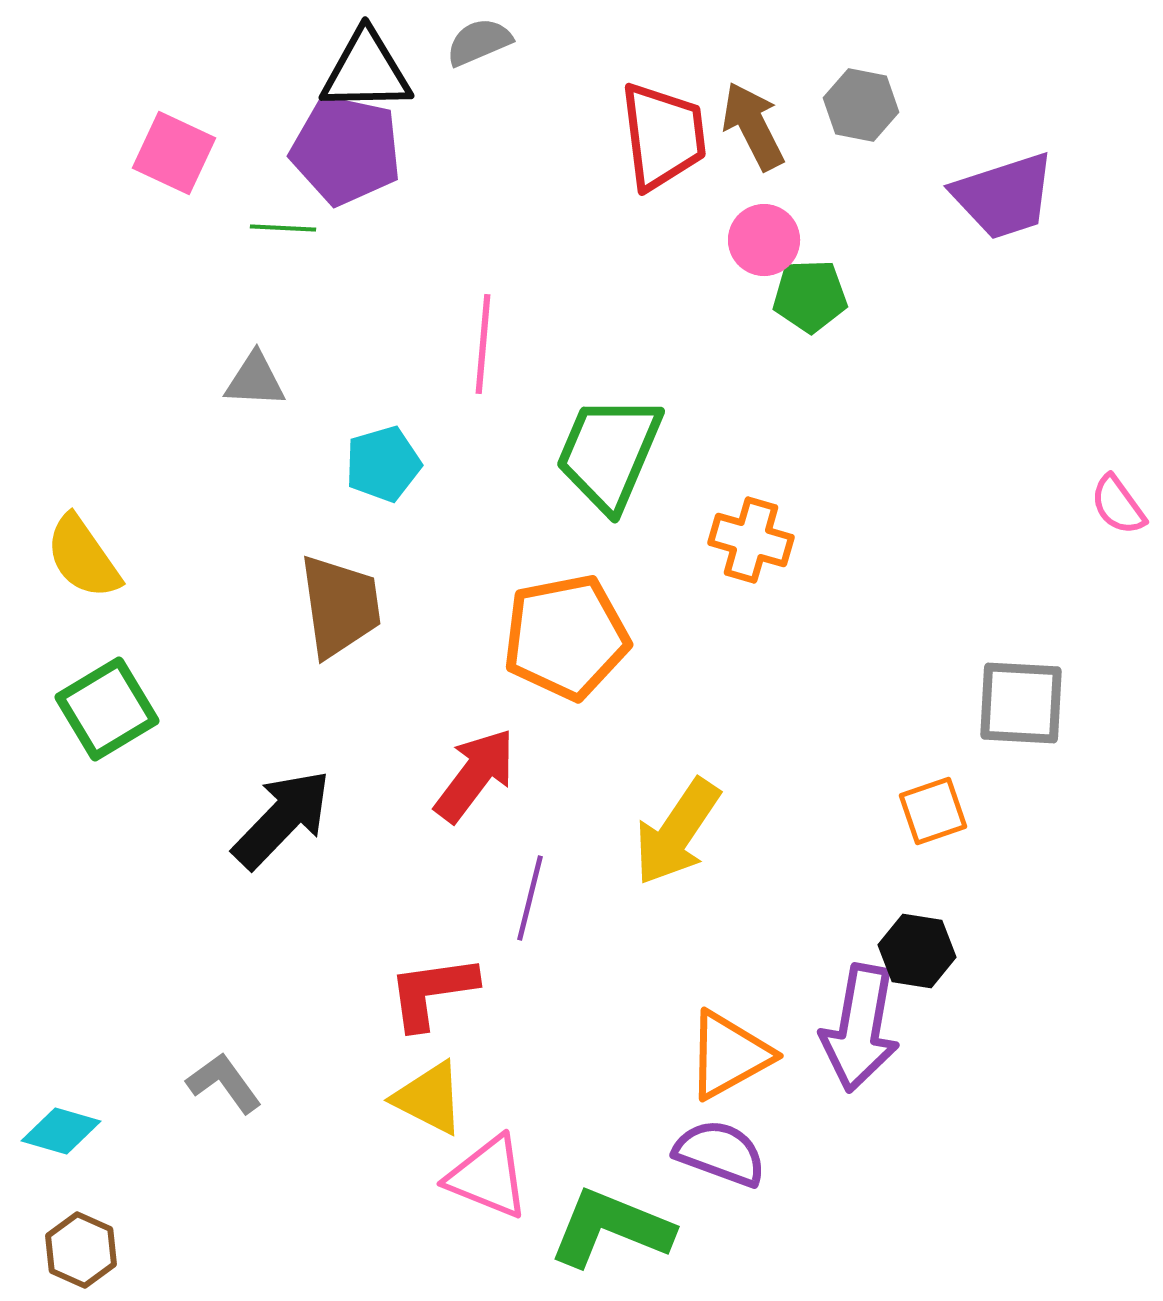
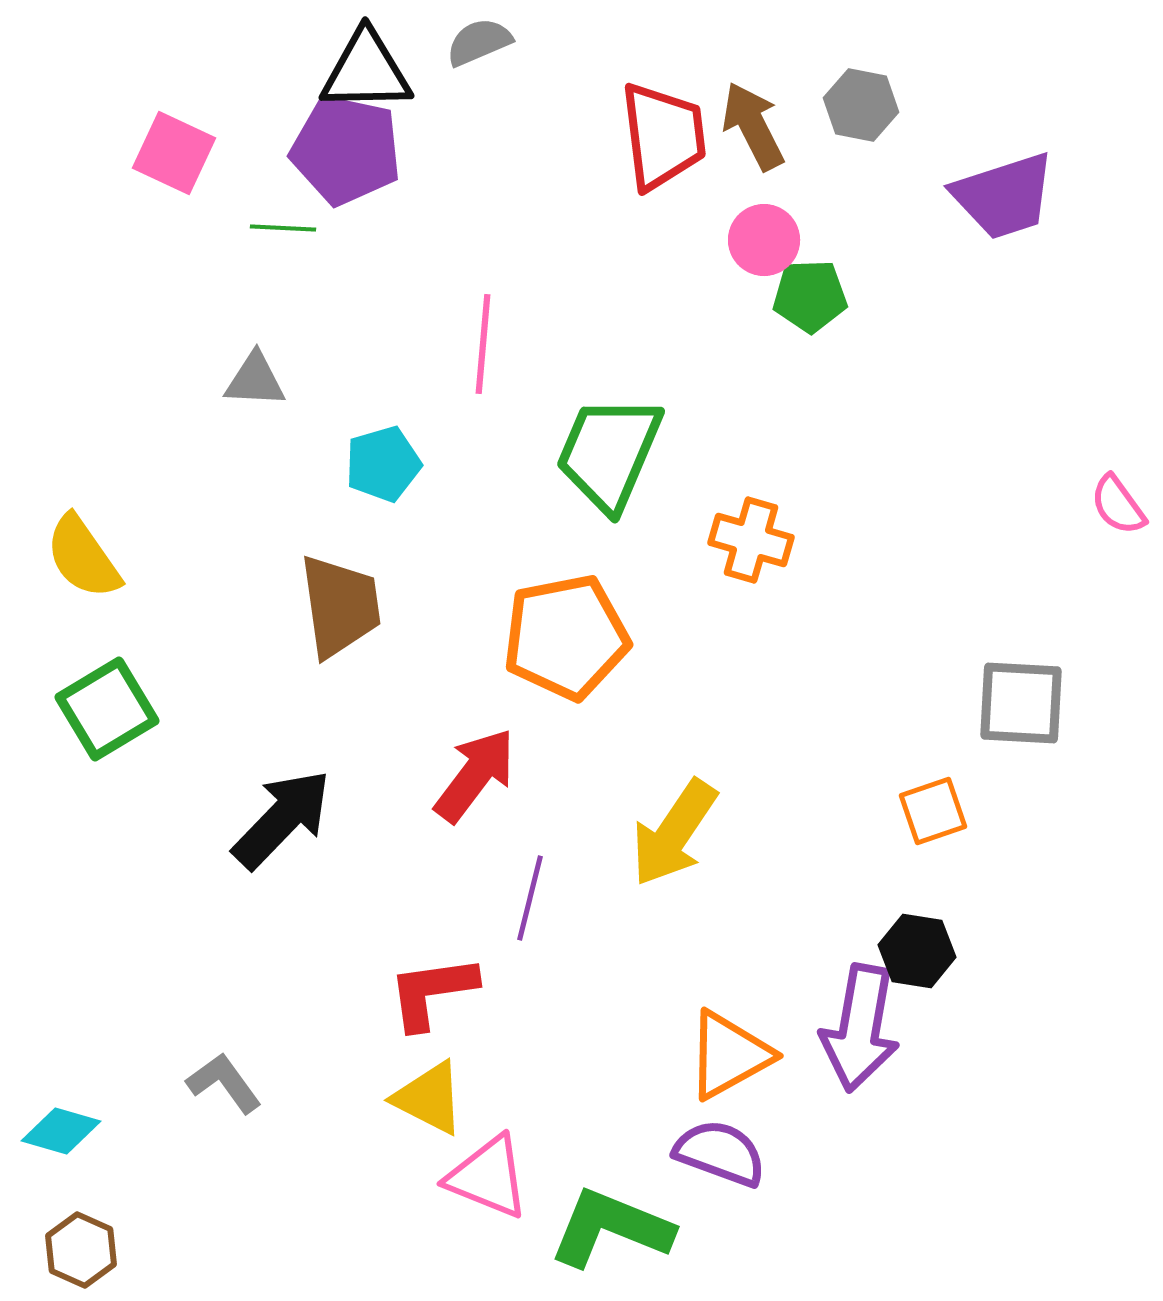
yellow arrow: moved 3 px left, 1 px down
